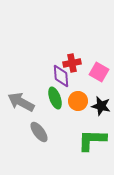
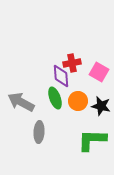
gray ellipse: rotated 40 degrees clockwise
